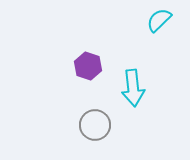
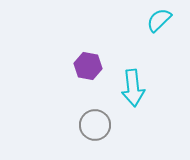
purple hexagon: rotated 8 degrees counterclockwise
